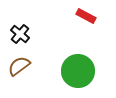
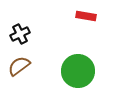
red rectangle: rotated 18 degrees counterclockwise
black cross: rotated 24 degrees clockwise
